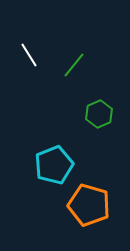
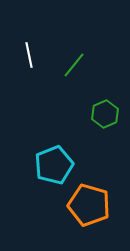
white line: rotated 20 degrees clockwise
green hexagon: moved 6 px right
